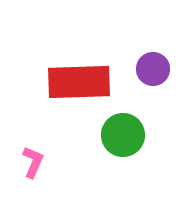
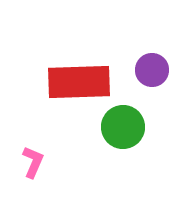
purple circle: moved 1 px left, 1 px down
green circle: moved 8 px up
